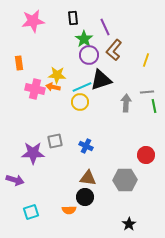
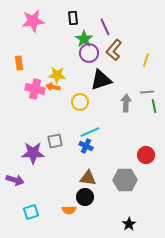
purple circle: moved 2 px up
cyan line: moved 8 px right, 45 px down
